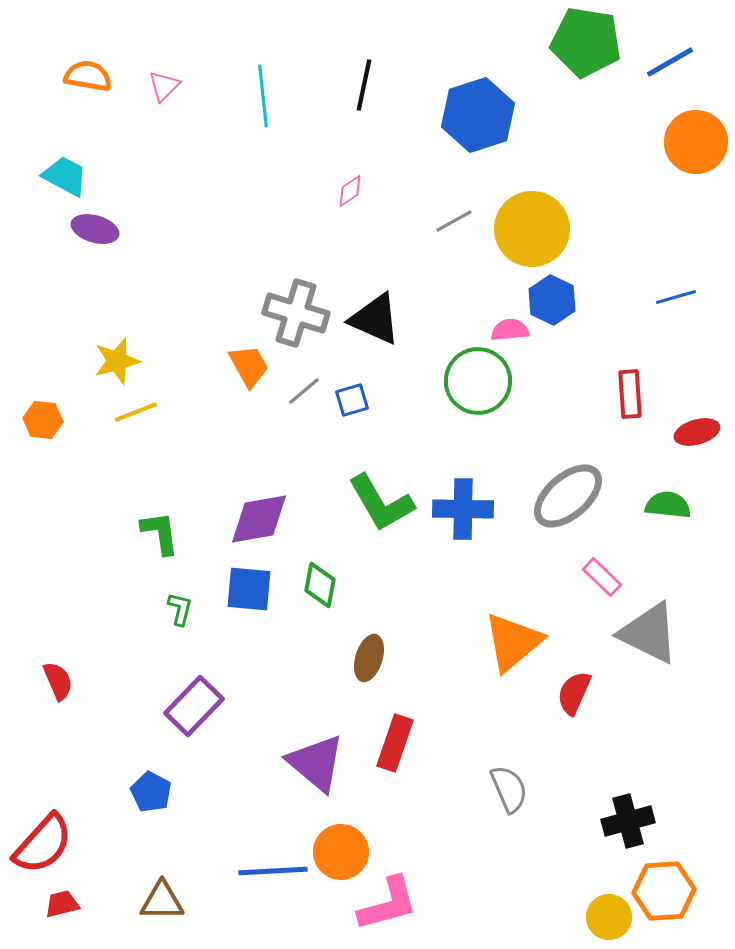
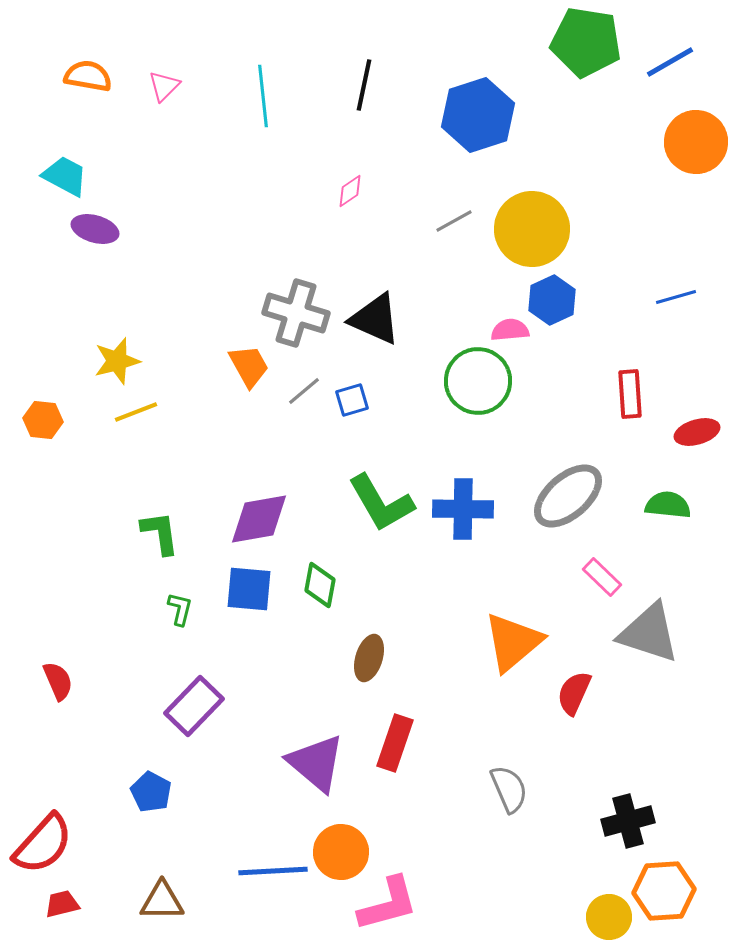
blue hexagon at (552, 300): rotated 9 degrees clockwise
gray triangle at (649, 633): rotated 8 degrees counterclockwise
